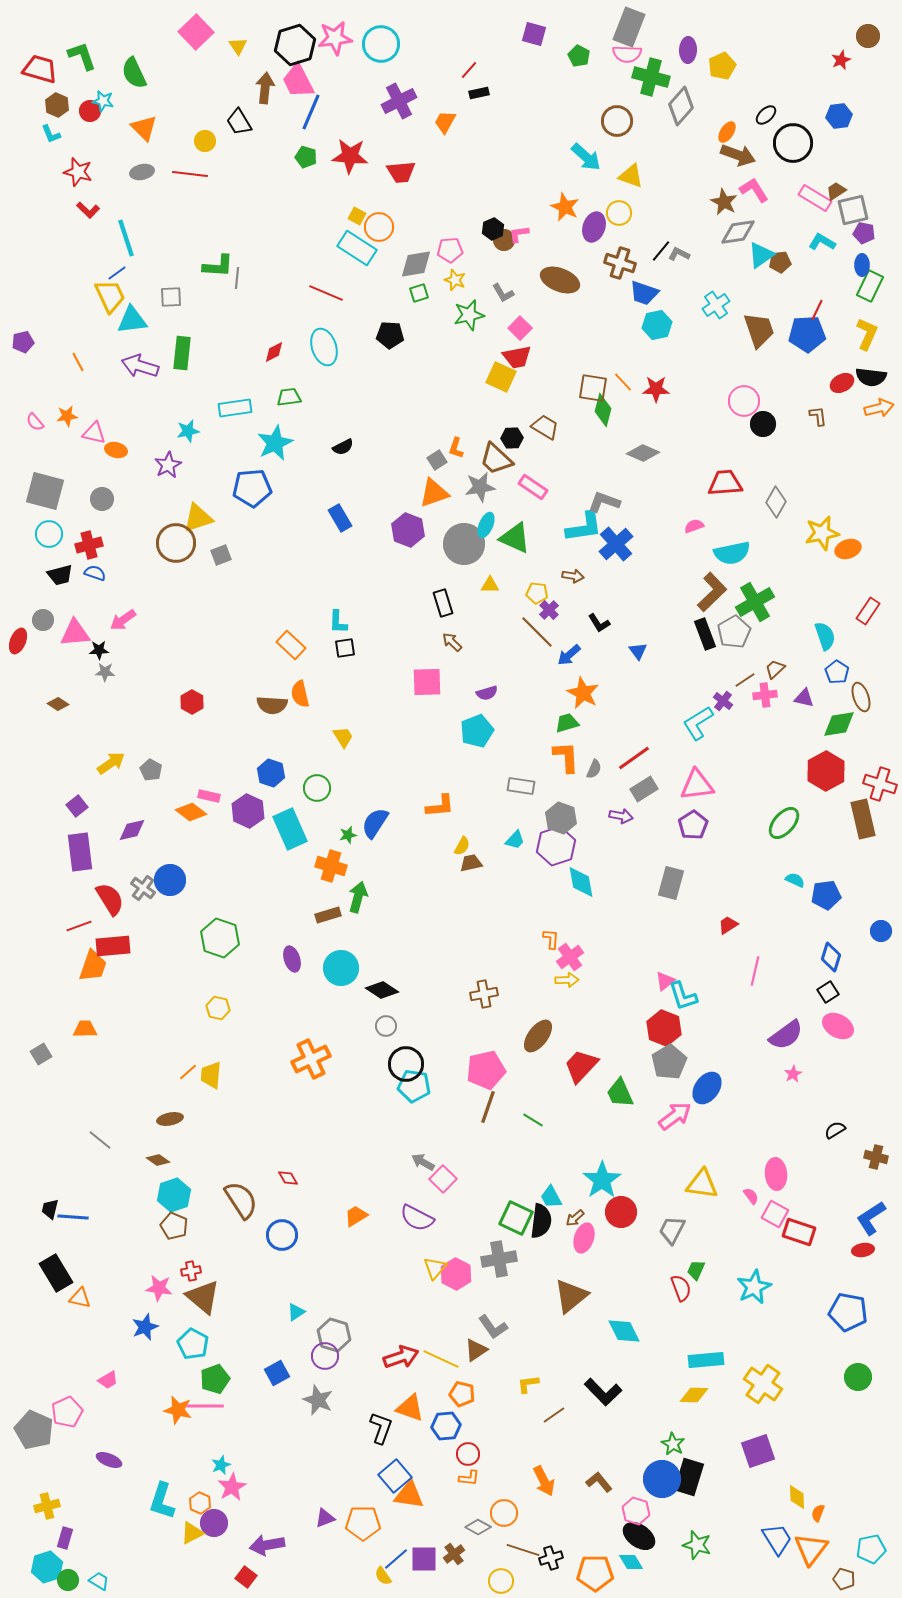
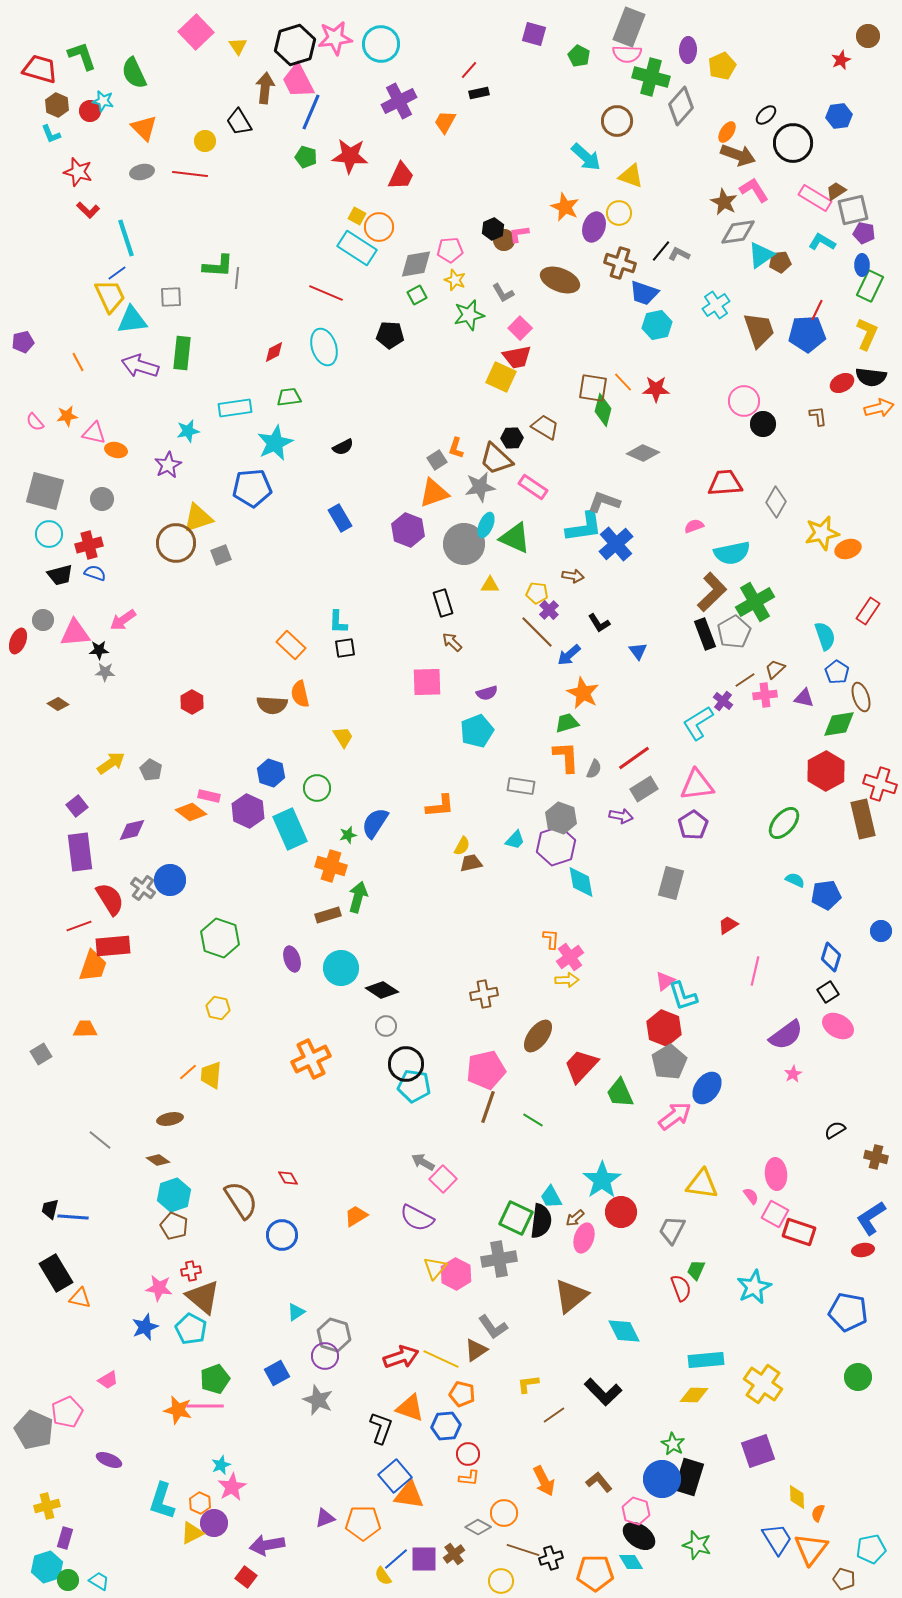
red trapezoid at (401, 172): moved 4 px down; rotated 60 degrees counterclockwise
green square at (419, 293): moved 2 px left, 2 px down; rotated 12 degrees counterclockwise
cyan pentagon at (193, 1344): moved 2 px left, 15 px up
